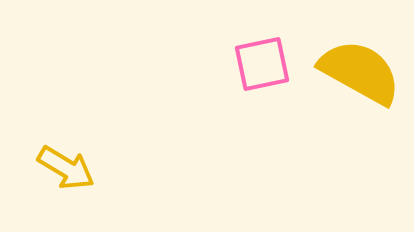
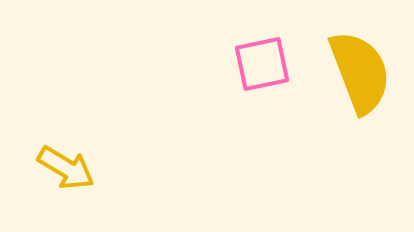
yellow semicircle: rotated 40 degrees clockwise
